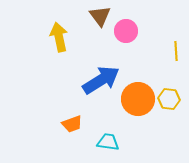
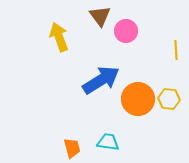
yellow arrow: rotated 8 degrees counterclockwise
yellow line: moved 1 px up
orange trapezoid: moved 24 px down; rotated 85 degrees counterclockwise
